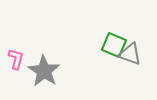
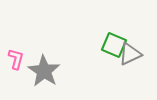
gray triangle: rotated 45 degrees counterclockwise
